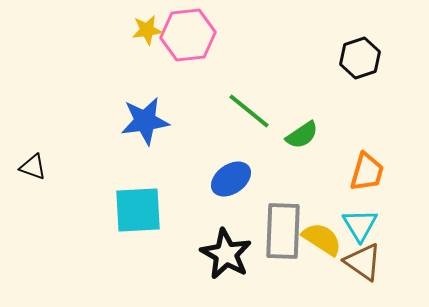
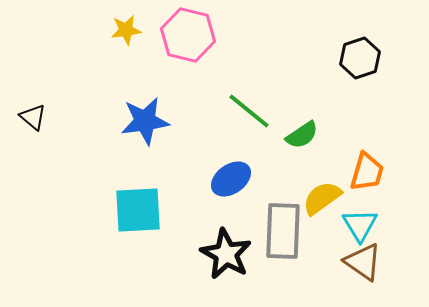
yellow star: moved 21 px left
pink hexagon: rotated 20 degrees clockwise
black triangle: moved 50 px up; rotated 20 degrees clockwise
yellow semicircle: moved 41 px up; rotated 69 degrees counterclockwise
